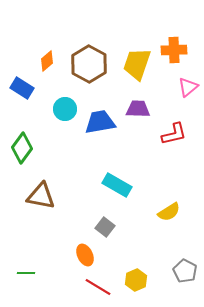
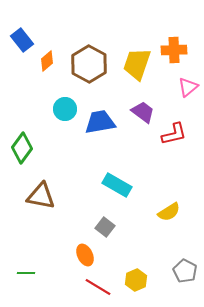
blue rectangle: moved 48 px up; rotated 20 degrees clockwise
purple trapezoid: moved 5 px right, 3 px down; rotated 35 degrees clockwise
